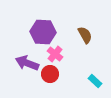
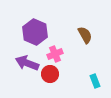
purple hexagon: moved 8 px left; rotated 20 degrees clockwise
pink cross: rotated 28 degrees clockwise
cyan rectangle: rotated 24 degrees clockwise
